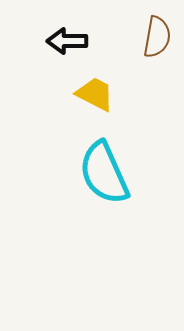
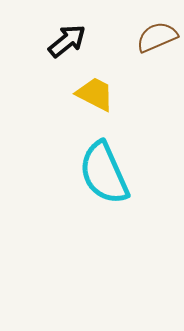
brown semicircle: rotated 123 degrees counterclockwise
black arrow: rotated 141 degrees clockwise
